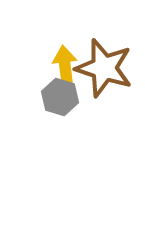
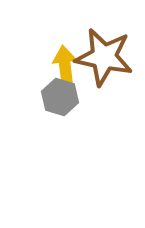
brown star: moved 11 px up; rotated 6 degrees counterclockwise
